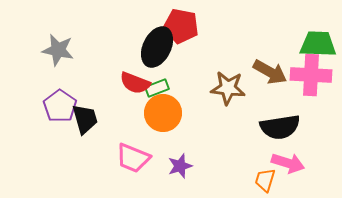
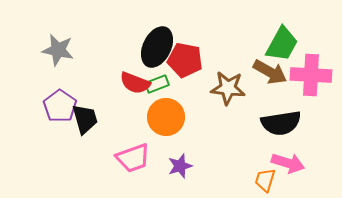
red pentagon: moved 4 px right, 34 px down
green trapezoid: moved 36 px left; rotated 117 degrees clockwise
green rectangle: moved 4 px up
orange circle: moved 3 px right, 4 px down
black semicircle: moved 1 px right, 4 px up
pink trapezoid: rotated 42 degrees counterclockwise
